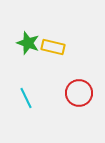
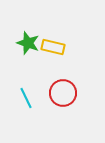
red circle: moved 16 px left
